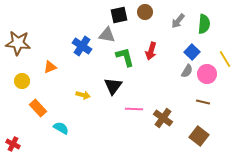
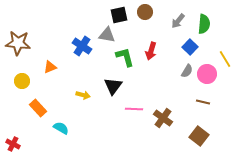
blue square: moved 2 px left, 5 px up
